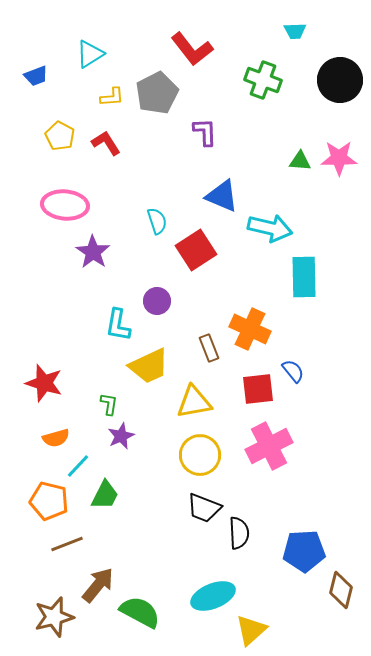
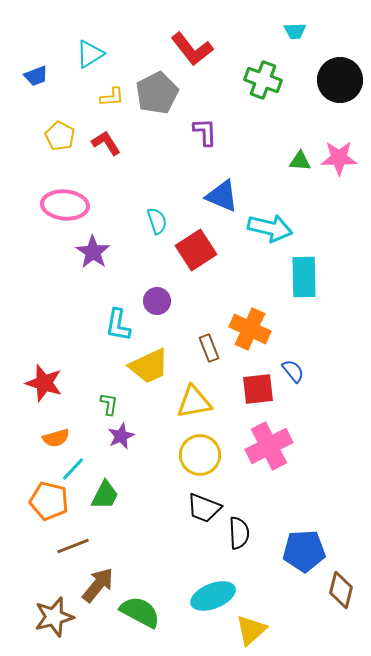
cyan line at (78, 466): moved 5 px left, 3 px down
brown line at (67, 544): moved 6 px right, 2 px down
